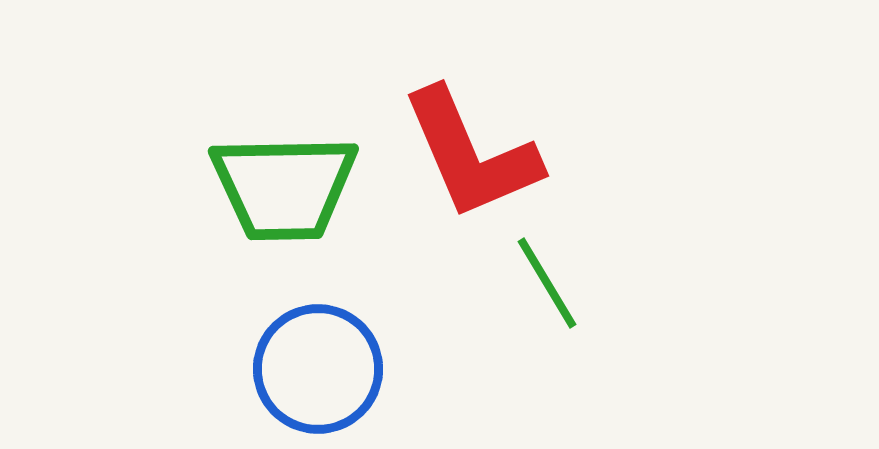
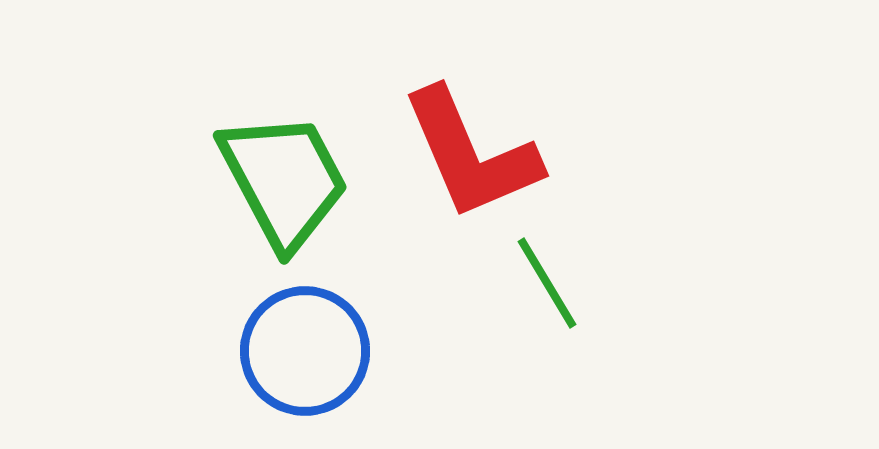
green trapezoid: moved 7 px up; rotated 117 degrees counterclockwise
blue circle: moved 13 px left, 18 px up
